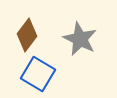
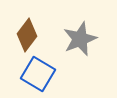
gray star: rotated 24 degrees clockwise
